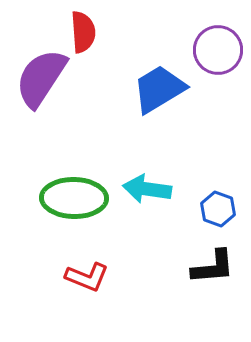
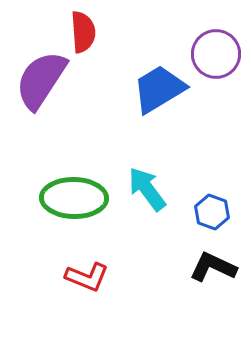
purple circle: moved 2 px left, 4 px down
purple semicircle: moved 2 px down
cyan arrow: rotated 45 degrees clockwise
blue hexagon: moved 6 px left, 3 px down
black L-shape: rotated 150 degrees counterclockwise
